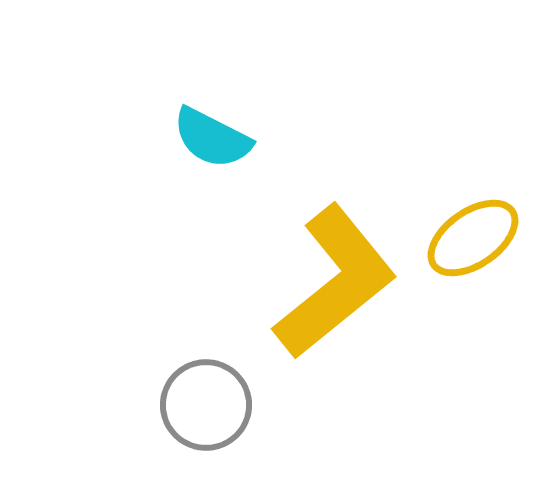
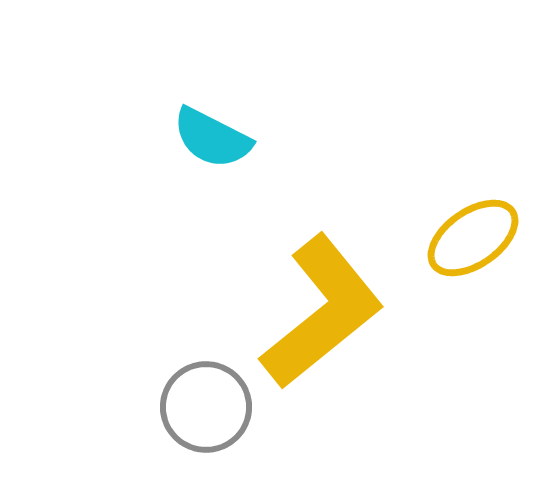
yellow L-shape: moved 13 px left, 30 px down
gray circle: moved 2 px down
